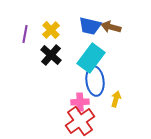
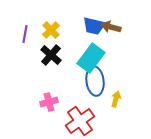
blue trapezoid: moved 4 px right
pink cross: moved 31 px left; rotated 12 degrees counterclockwise
